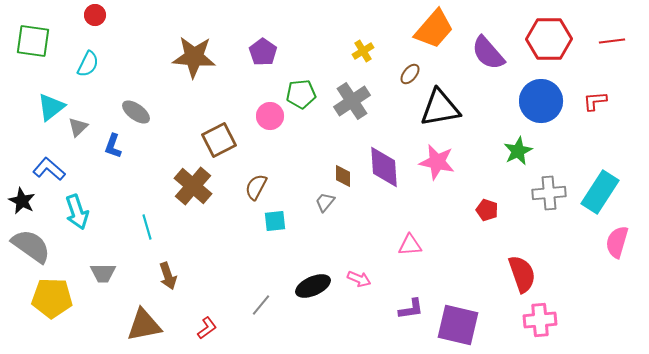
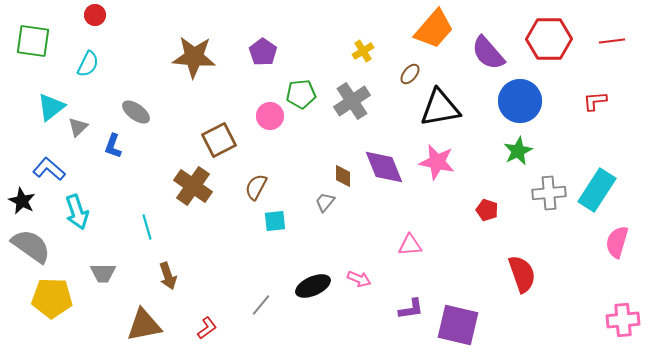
blue circle at (541, 101): moved 21 px left
purple diamond at (384, 167): rotated 18 degrees counterclockwise
brown cross at (193, 186): rotated 6 degrees counterclockwise
cyan rectangle at (600, 192): moved 3 px left, 2 px up
pink cross at (540, 320): moved 83 px right
